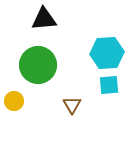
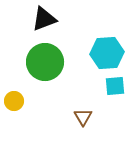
black triangle: rotated 16 degrees counterclockwise
green circle: moved 7 px right, 3 px up
cyan square: moved 6 px right, 1 px down
brown triangle: moved 11 px right, 12 px down
